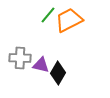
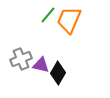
orange trapezoid: rotated 40 degrees counterclockwise
gray cross: moved 1 px right, 1 px down; rotated 25 degrees counterclockwise
